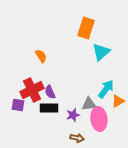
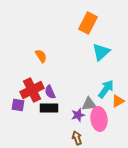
orange rectangle: moved 2 px right, 5 px up; rotated 10 degrees clockwise
purple star: moved 5 px right
brown arrow: rotated 120 degrees counterclockwise
